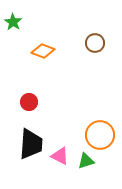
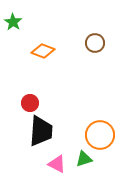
red circle: moved 1 px right, 1 px down
black trapezoid: moved 10 px right, 13 px up
pink triangle: moved 3 px left, 8 px down
green triangle: moved 2 px left, 2 px up
